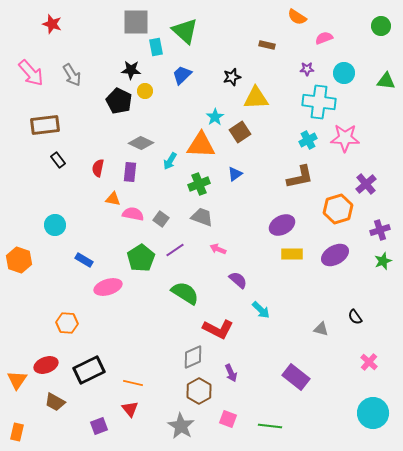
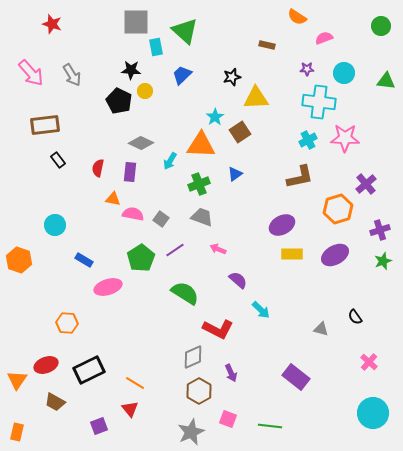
orange line at (133, 383): moved 2 px right; rotated 18 degrees clockwise
gray star at (181, 426): moved 10 px right, 6 px down; rotated 16 degrees clockwise
